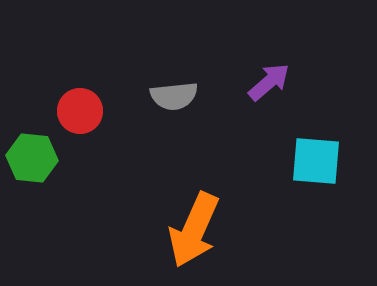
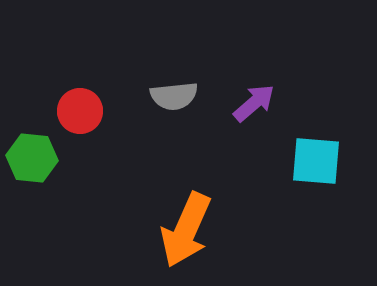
purple arrow: moved 15 px left, 21 px down
orange arrow: moved 8 px left
